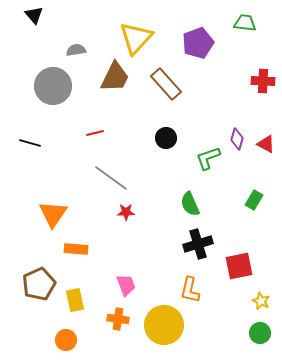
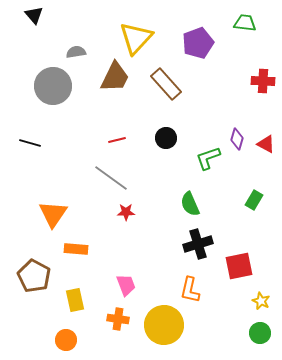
gray semicircle: moved 2 px down
red line: moved 22 px right, 7 px down
brown pentagon: moved 5 px left, 8 px up; rotated 20 degrees counterclockwise
